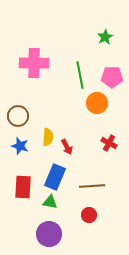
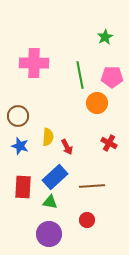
blue rectangle: rotated 25 degrees clockwise
red circle: moved 2 px left, 5 px down
